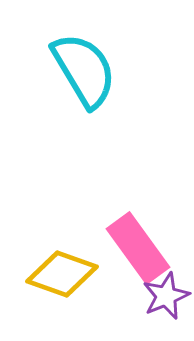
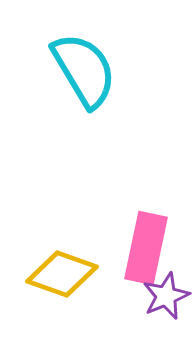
pink rectangle: moved 8 px right; rotated 48 degrees clockwise
